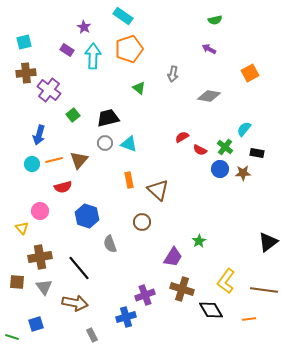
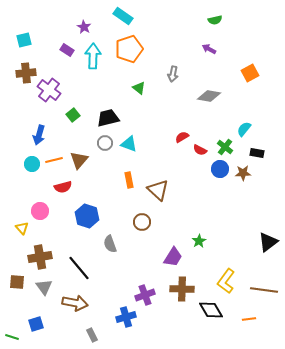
cyan square at (24, 42): moved 2 px up
brown cross at (182, 289): rotated 15 degrees counterclockwise
